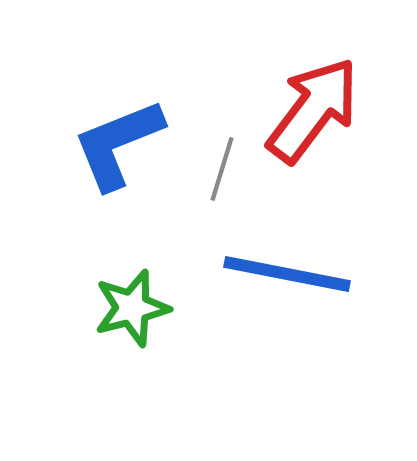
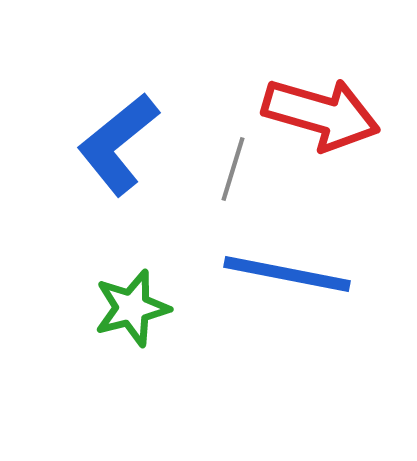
red arrow: moved 8 px right, 4 px down; rotated 69 degrees clockwise
blue L-shape: rotated 17 degrees counterclockwise
gray line: moved 11 px right
